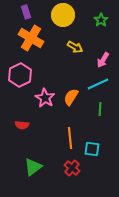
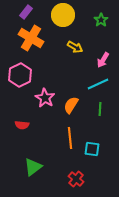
purple rectangle: rotated 56 degrees clockwise
orange semicircle: moved 8 px down
red cross: moved 4 px right, 11 px down
